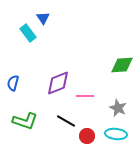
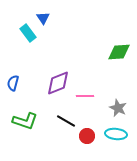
green diamond: moved 3 px left, 13 px up
